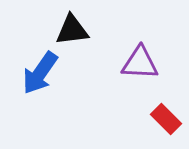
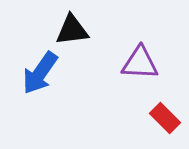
red rectangle: moved 1 px left, 1 px up
